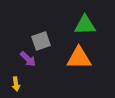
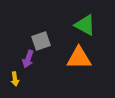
green triangle: rotated 30 degrees clockwise
purple arrow: rotated 66 degrees clockwise
yellow arrow: moved 1 px left, 5 px up
